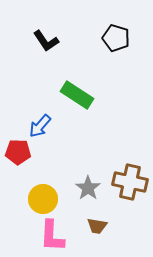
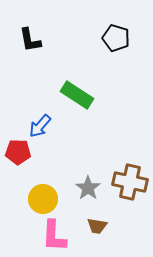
black L-shape: moved 16 px left, 1 px up; rotated 24 degrees clockwise
pink L-shape: moved 2 px right
